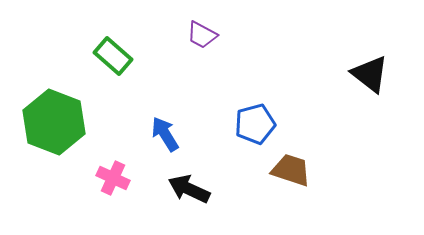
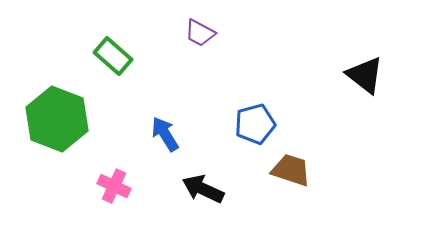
purple trapezoid: moved 2 px left, 2 px up
black triangle: moved 5 px left, 1 px down
green hexagon: moved 3 px right, 3 px up
pink cross: moved 1 px right, 8 px down
black arrow: moved 14 px right
